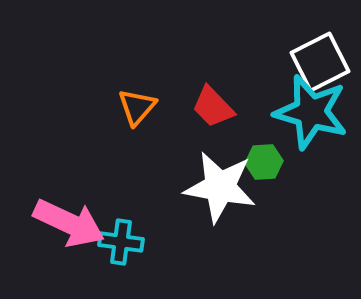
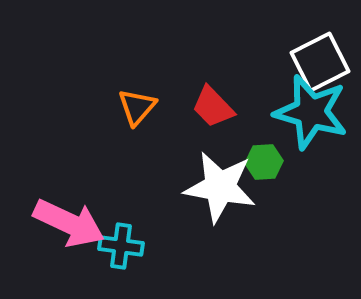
cyan cross: moved 4 px down
